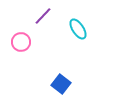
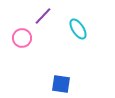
pink circle: moved 1 px right, 4 px up
blue square: rotated 30 degrees counterclockwise
